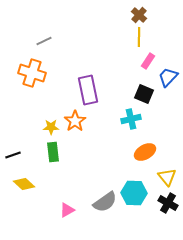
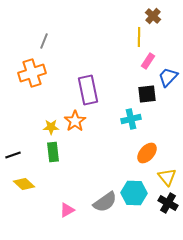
brown cross: moved 14 px right, 1 px down
gray line: rotated 42 degrees counterclockwise
orange cross: rotated 36 degrees counterclockwise
black square: moved 3 px right; rotated 30 degrees counterclockwise
orange ellipse: moved 2 px right, 1 px down; rotated 20 degrees counterclockwise
